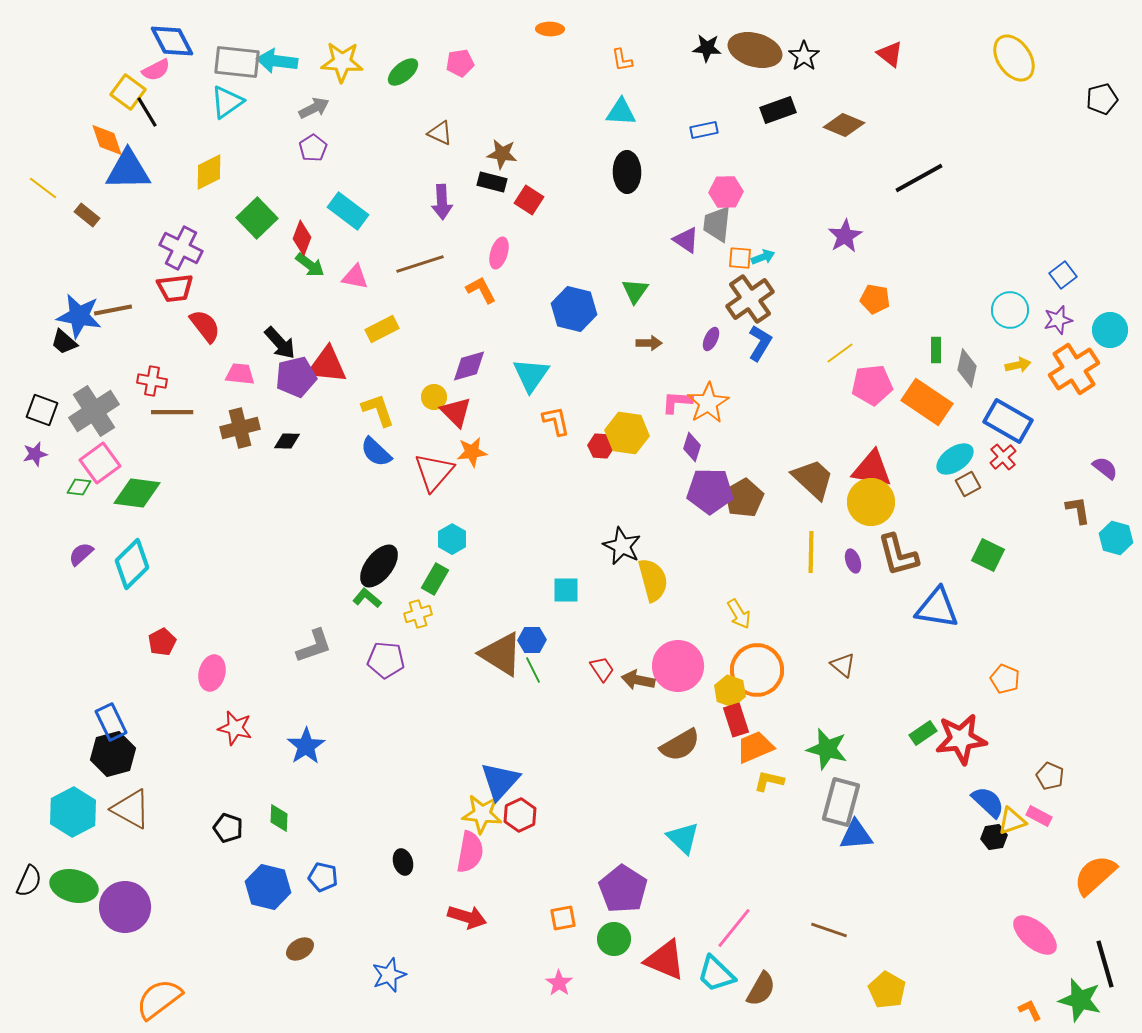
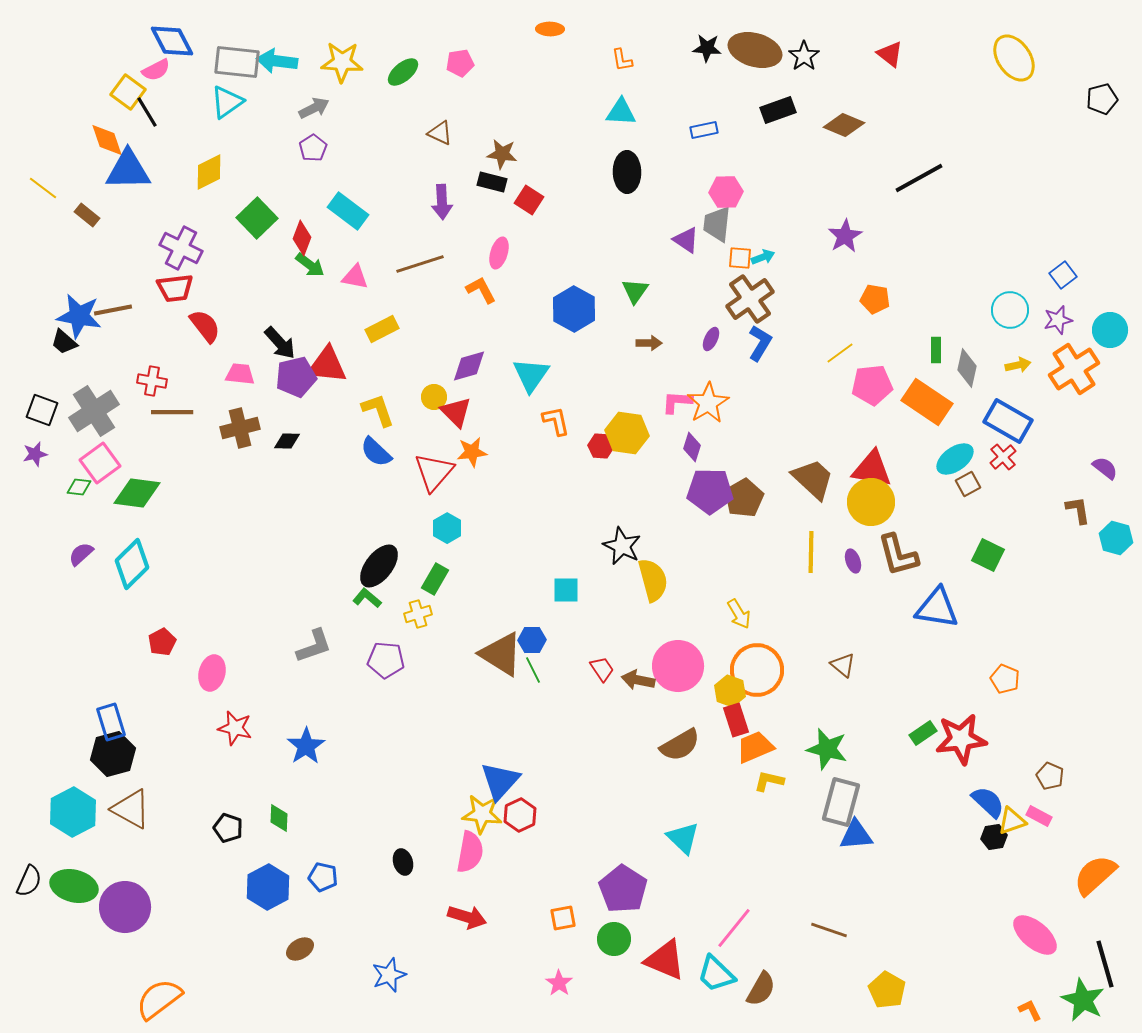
blue hexagon at (574, 309): rotated 15 degrees clockwise
cyan hexagon at (452, 539): moved 5 px left, 11 px up
blue rectangle at (111, 722): rotated 9 degrees clockwise
blue hexagon at (268, 887): rotated 18 degrees clockwise
green star at (1080, 1000): moved 3 px right; rotated 12 degrees clockwise
